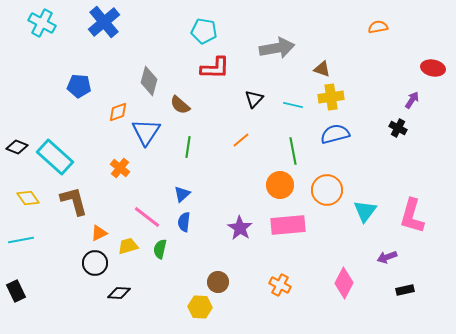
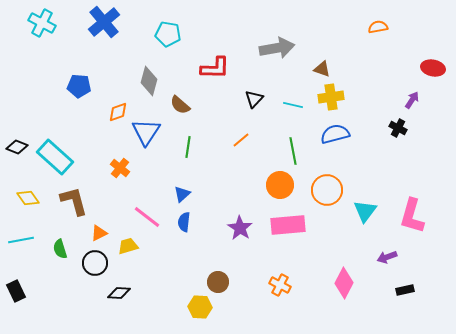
cyan pentagon at (204, 31): moved 36 px left, 3 px down
green semicircle at (160, 249): moved 100 px left; rotated 30 degrees counterclockwise
